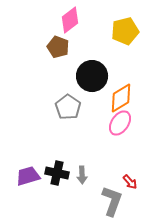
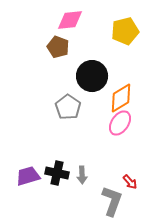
pink diamond: rotated 32 degrees clockwise
